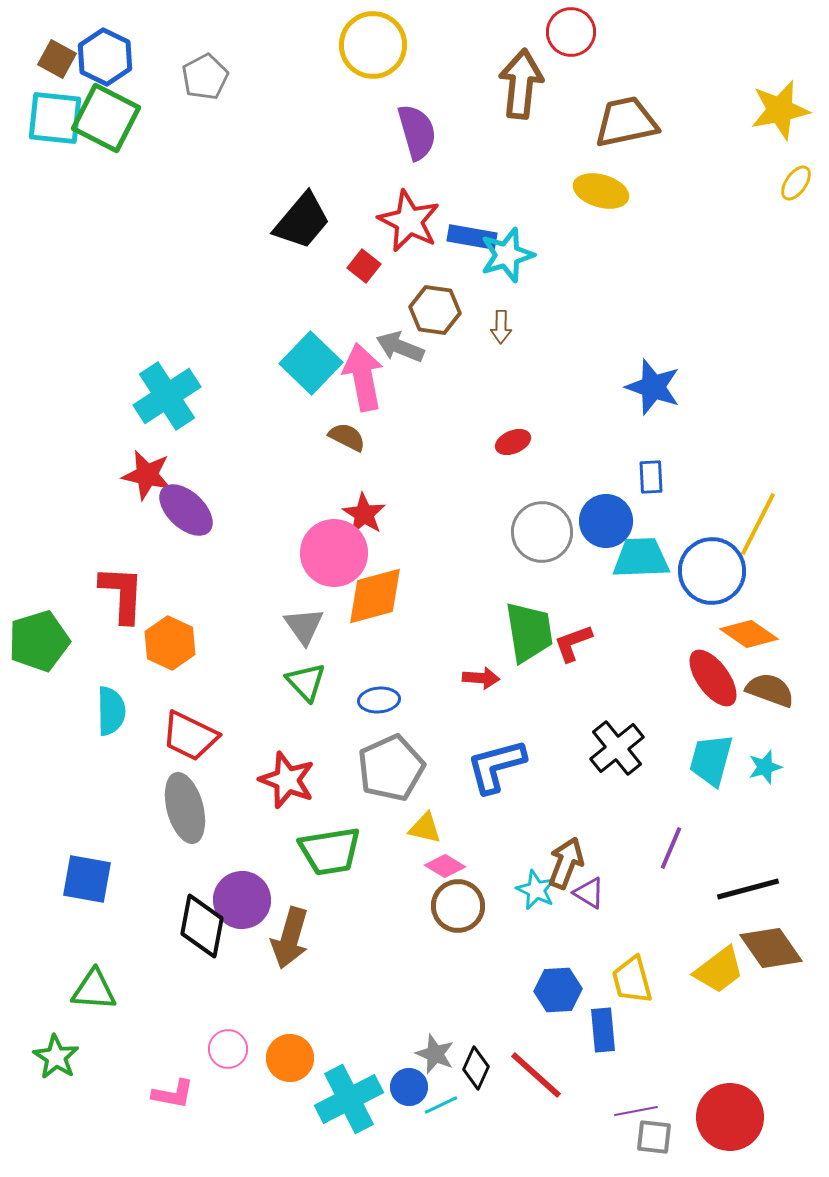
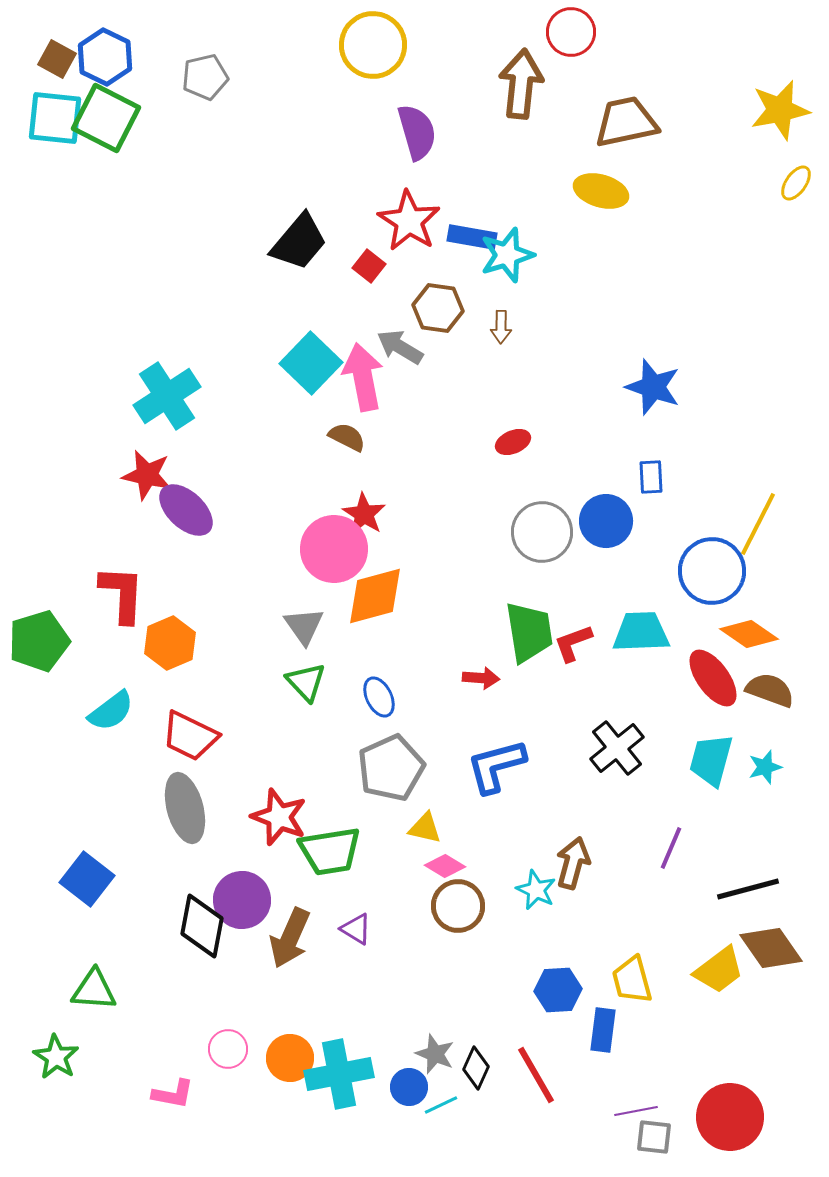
gray pentagon at (205, 77): rotated 15 degrees clockwise
black trapezoid at (302, 221): moved 3 px left, 21 px down
red star at (409, 221): rotated 6 degrees clockwise
red square at (364, 266): moved 5 px right
brown hexagon at (435, 310): moved 3 px right, 2 px up
gray arrow at (400, 347): rotated 9 degrees clockwise
pink circle at (334, 553): moved 4 px up
cyan trapezoid at (641, 558): moved 74 px down
orange hexagon at (170, 643): rotated 12 degrees clockwise
blue ellipse at (379, 700): moved 3 px up; rotated 69 degrees clockwise
cyan semicircle at (111, 711): rotated 54 degrees clockwise
red star at (287, 780): moved 8 px left, 37 px down
brown arrow at (566, 863): moved 7 px right; rotated 6 degrees counterclockwise
blue square at (87, 879): rotated 28 degrees clockwise
purple triangle at (589, 893): moved 233 px left, 36 px down
brown arrow at (290, 938): rotated 8 degrees clockwise
blue rectangle at (603, 1030): rotated 12 degrees clockwise
red line at (536, 1075): rotated 18 degrees clockwise
cyan cross at (349, 1099): moved 10 px left, 25 px up; rotated 16 degrees clockwise
